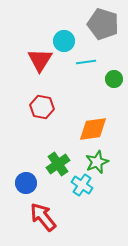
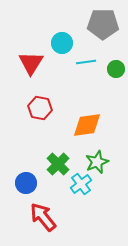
gray pentagon: rotated 16 degrees counterclockwise
cyan circle: moved 2 px left, 2 px down
red triangle: moved 9 px left, 3 px down
green circle: moved 2 px right, 10 px up
red hexagon: moved 2 px left, 1 px down
orange diamond: moved 6 px left, 4 px up
green cross: rotated 10 degrees counterclockwise
cyan cross: moved 1 px left, 1 px up; rotated 20 degrees clockwise
